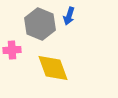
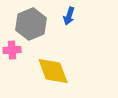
gray hexagon: moved 9 px left; rotated 16 degrees clockwise
yellow diamond: moved 3 px down
